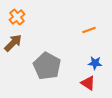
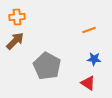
orange cross: rotated 35 degrees clockwise
brown arrow: moved 2 px right, 2 px up
blue star: moved 1 px left, 4 px up
